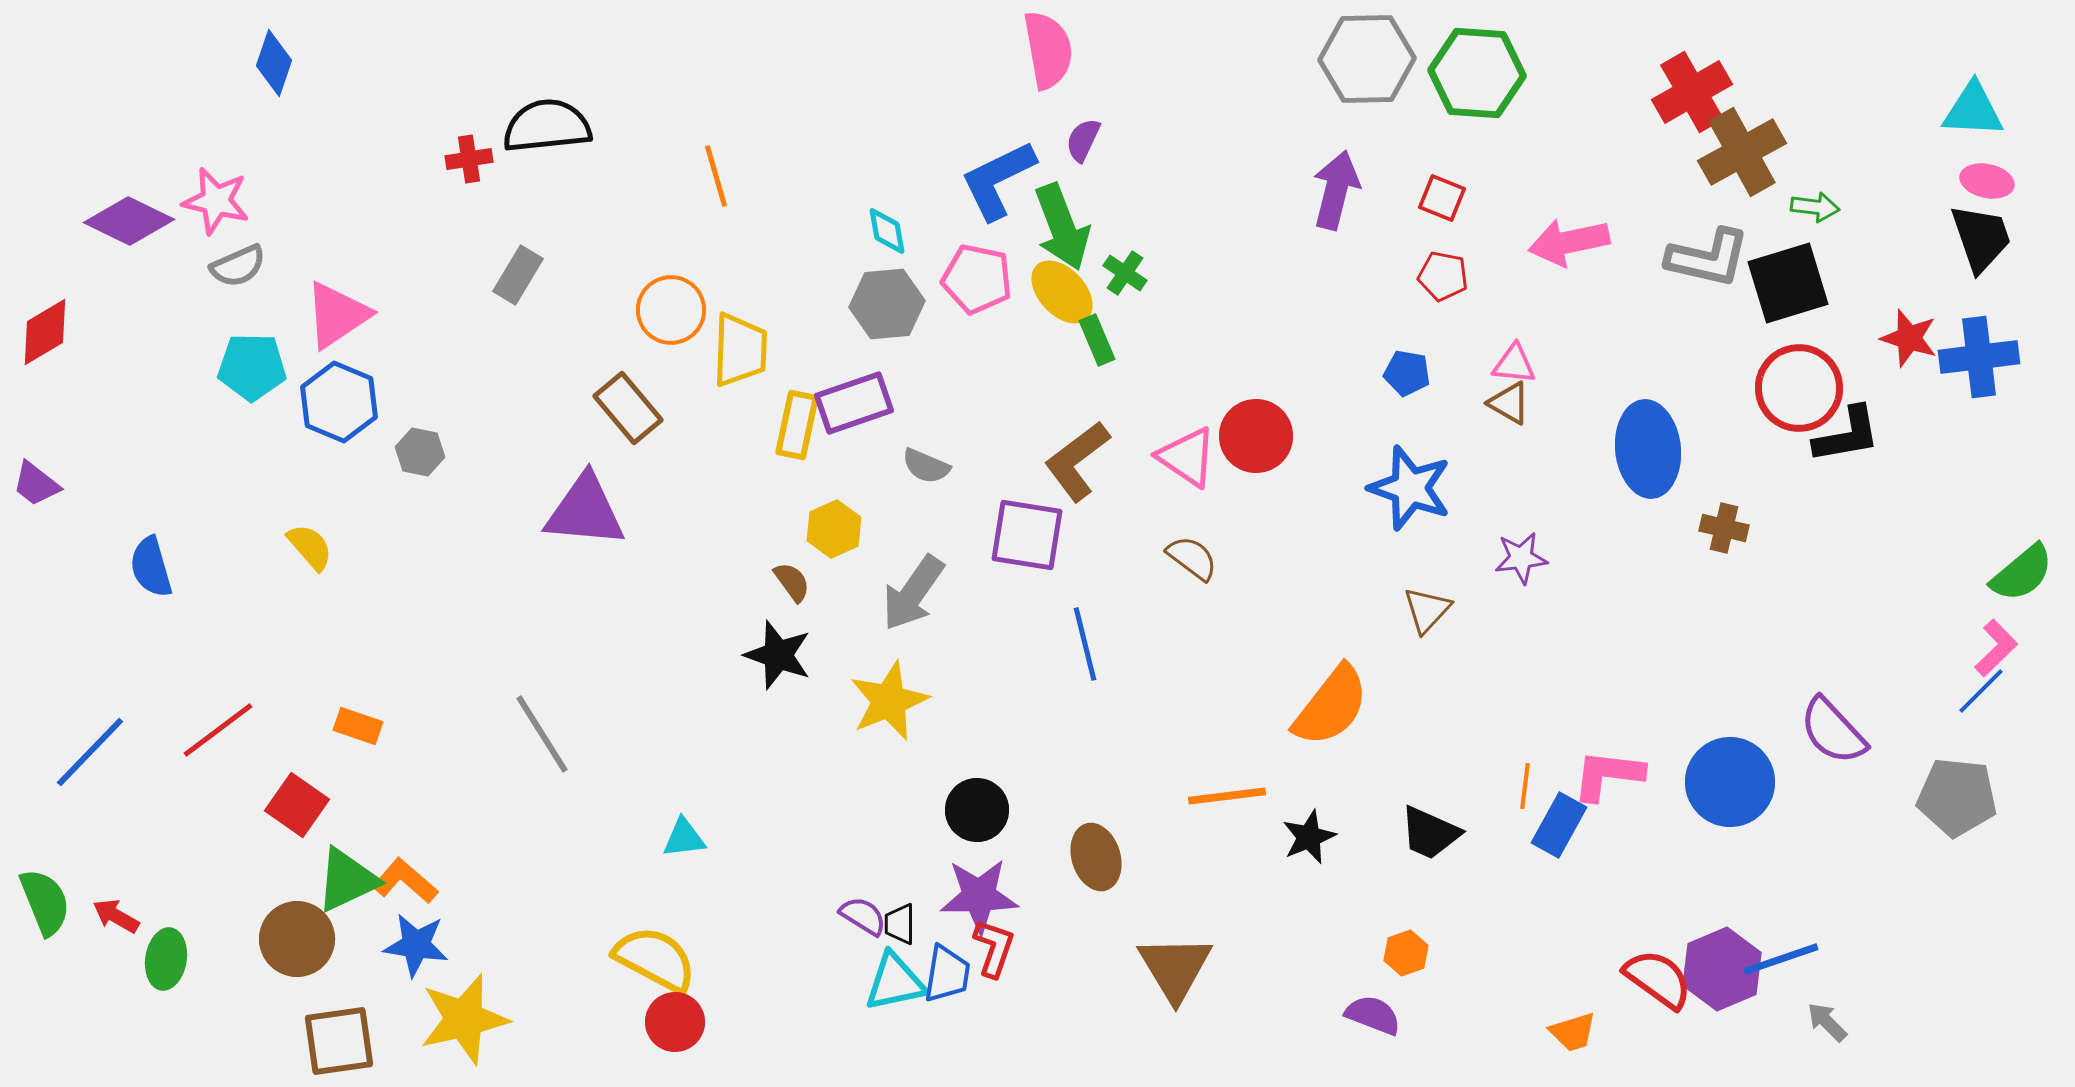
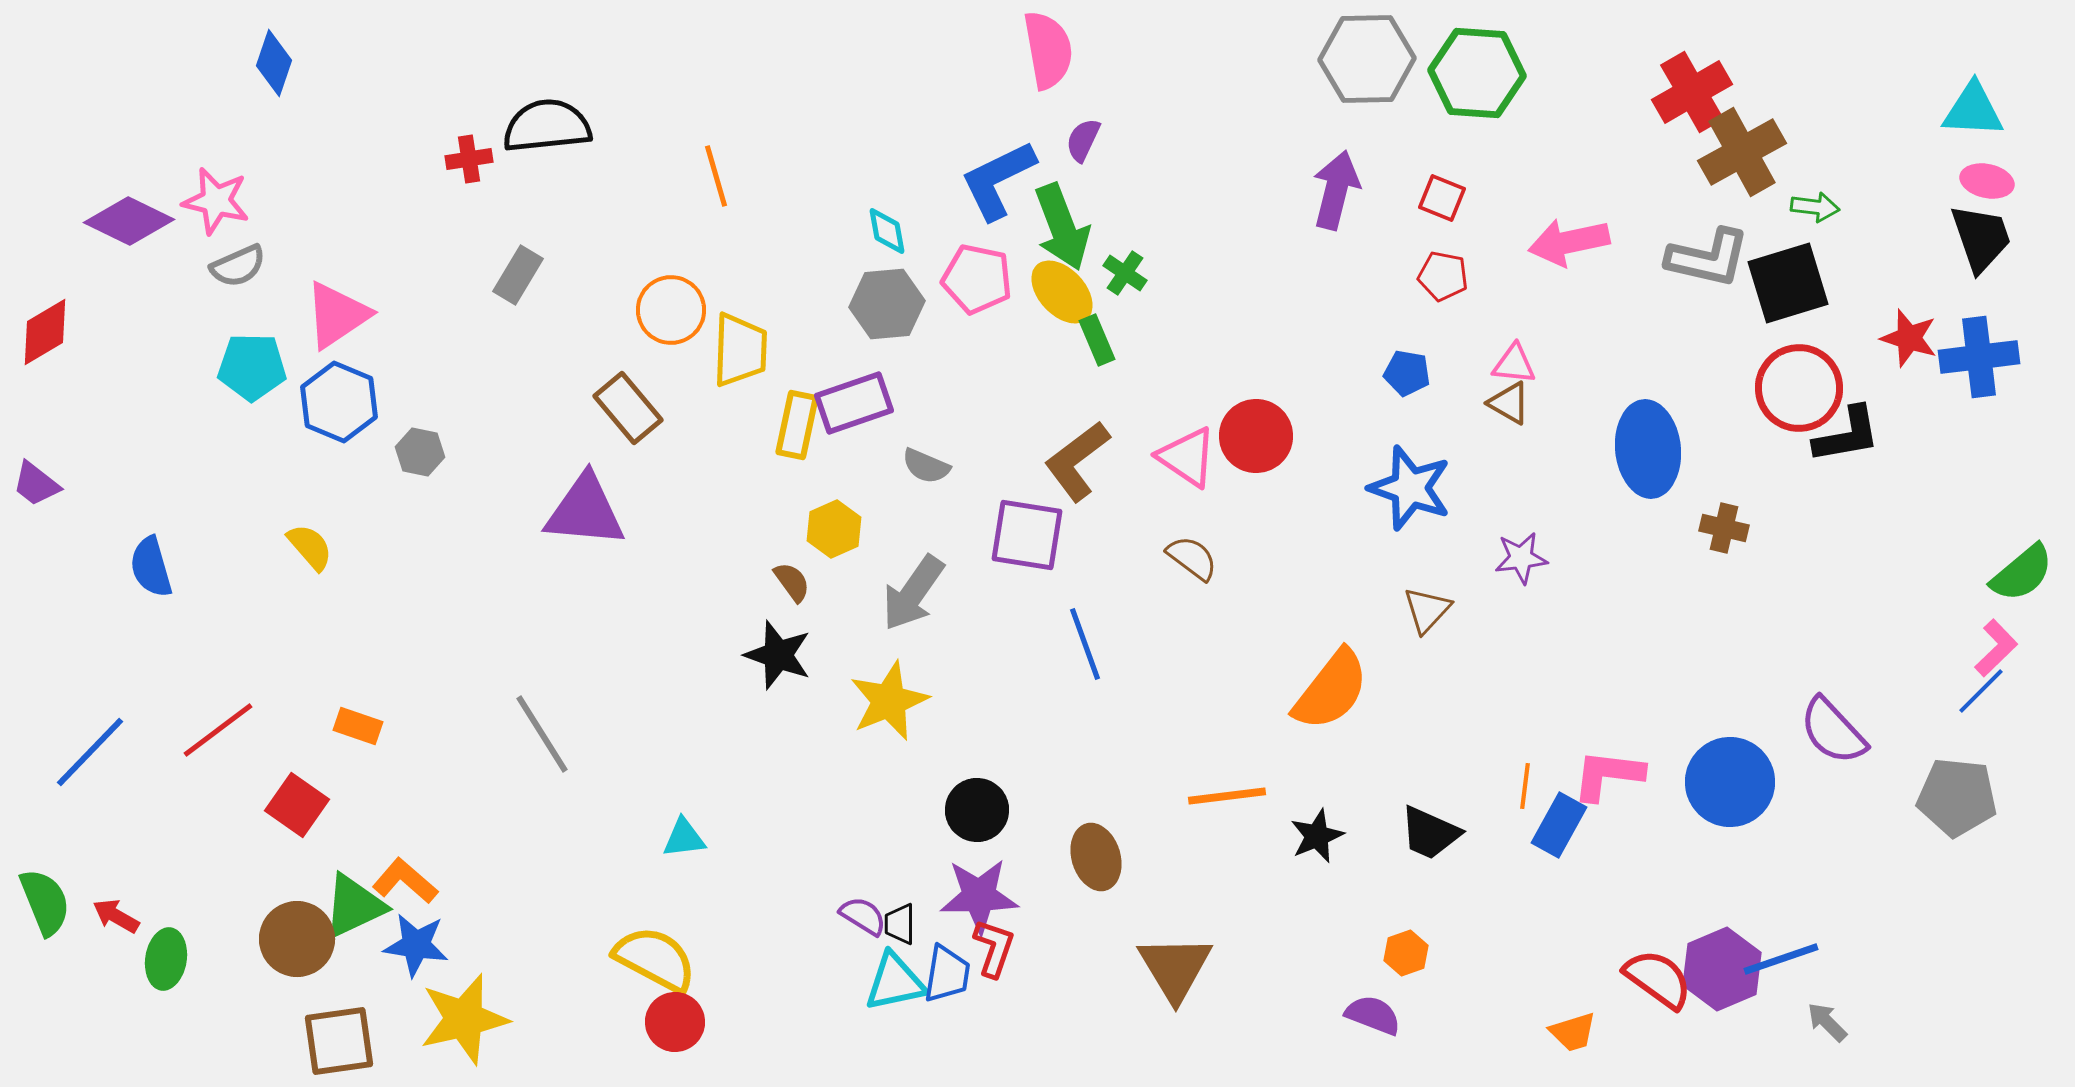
blue line at (1085, 644): rotated 6 degrees counterclockwise
orange semicircle at (1331, 706): moved 16 px up
black star at (1309, 837): moved 8 px right, 1 px up
green triangle at (347, 880): moved 7 px right, 26 px down
